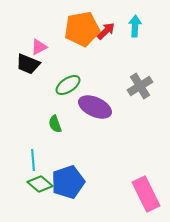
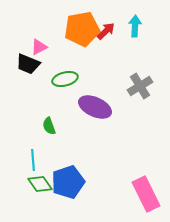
green ellipse: moved 3 px left, 6 px up; rotated 20 degrees clockwise
green semicircle: moved 6 px left, 2 px down
green diamond: rotated 15 degrees clockwise
